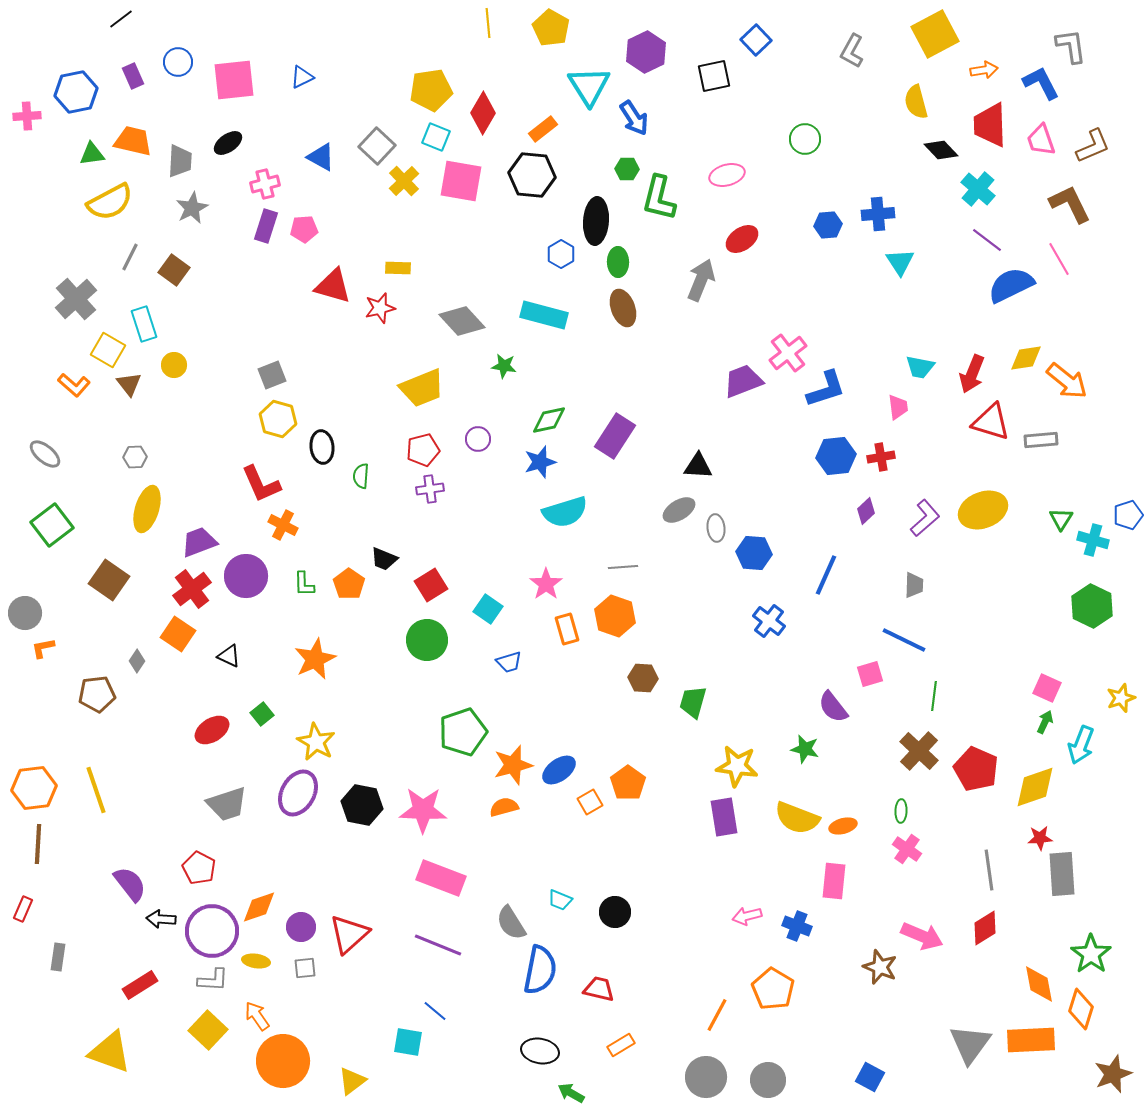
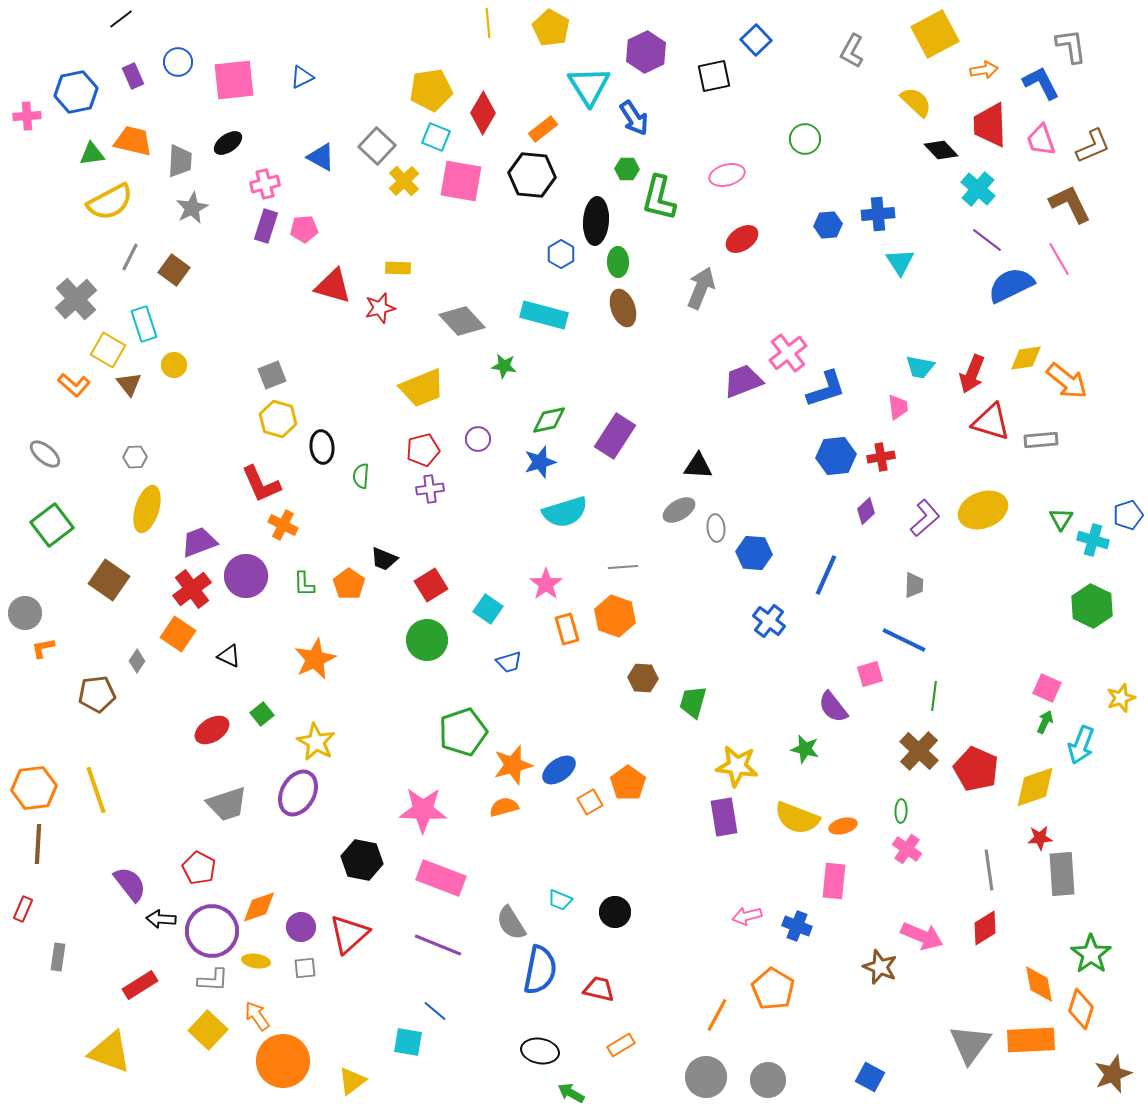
yellow semicircle at (916, 102): rotated 148 degrees clockwise
gray arrow at (701, 280): moved 8 px down
black hexagon at (362, 805): moved 55 px down
